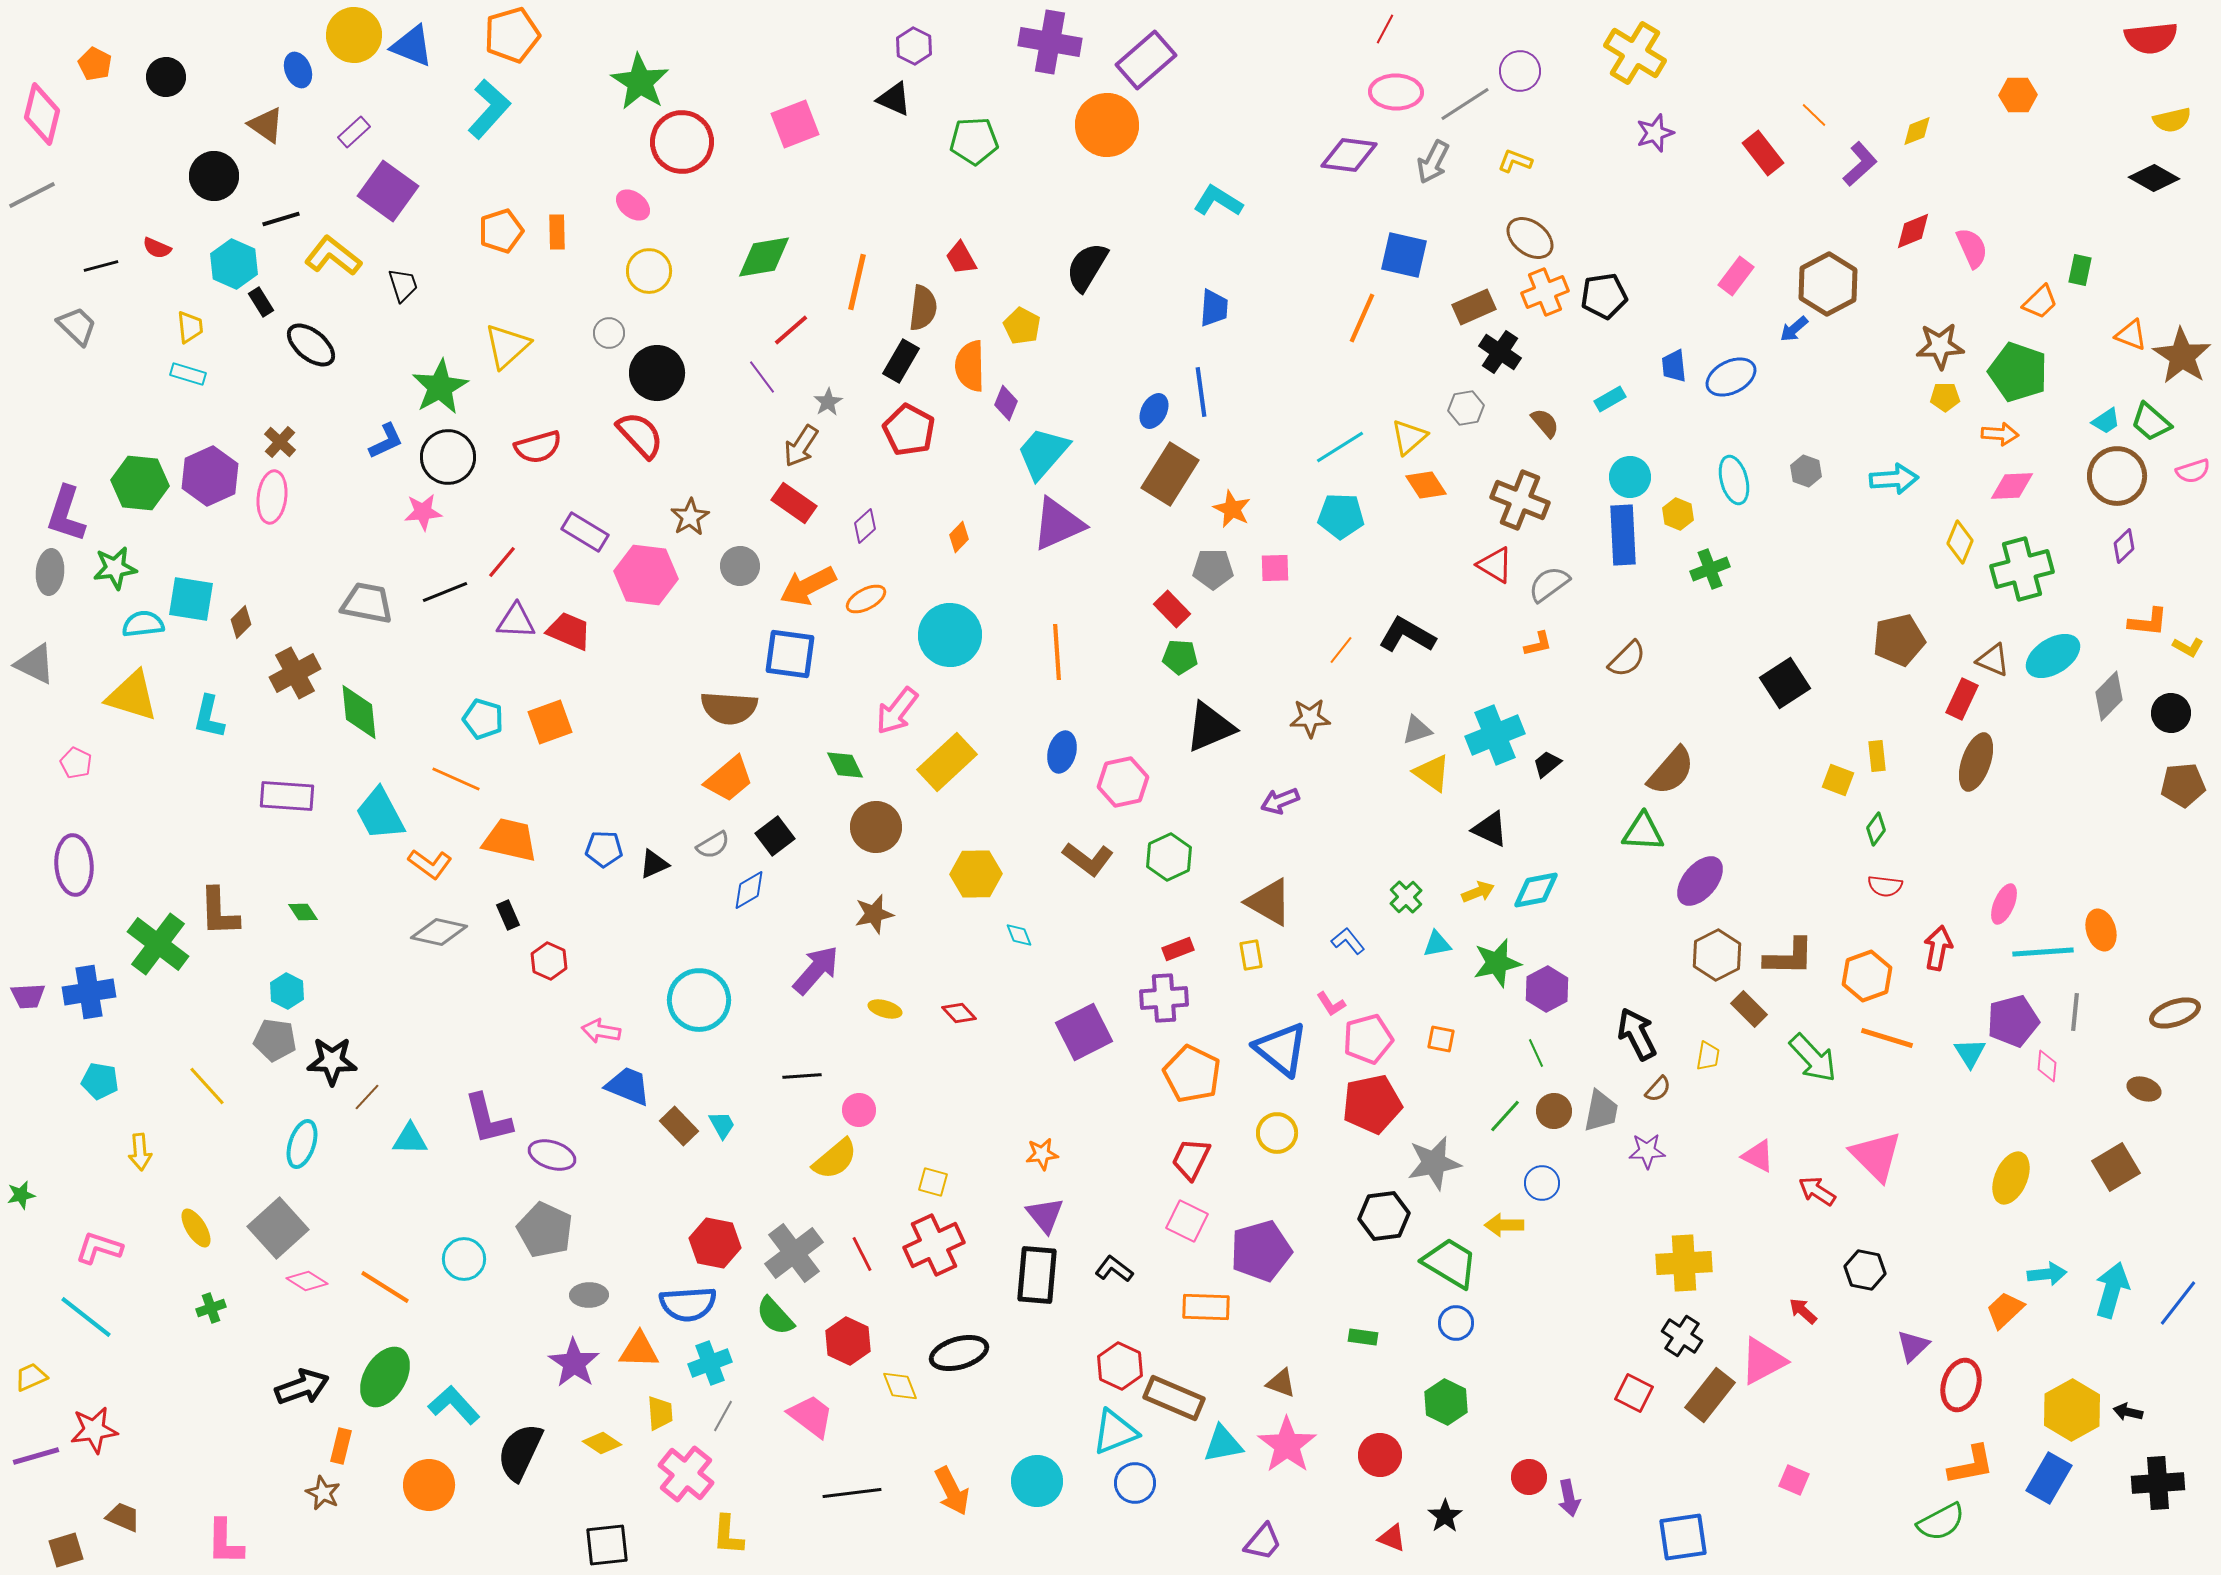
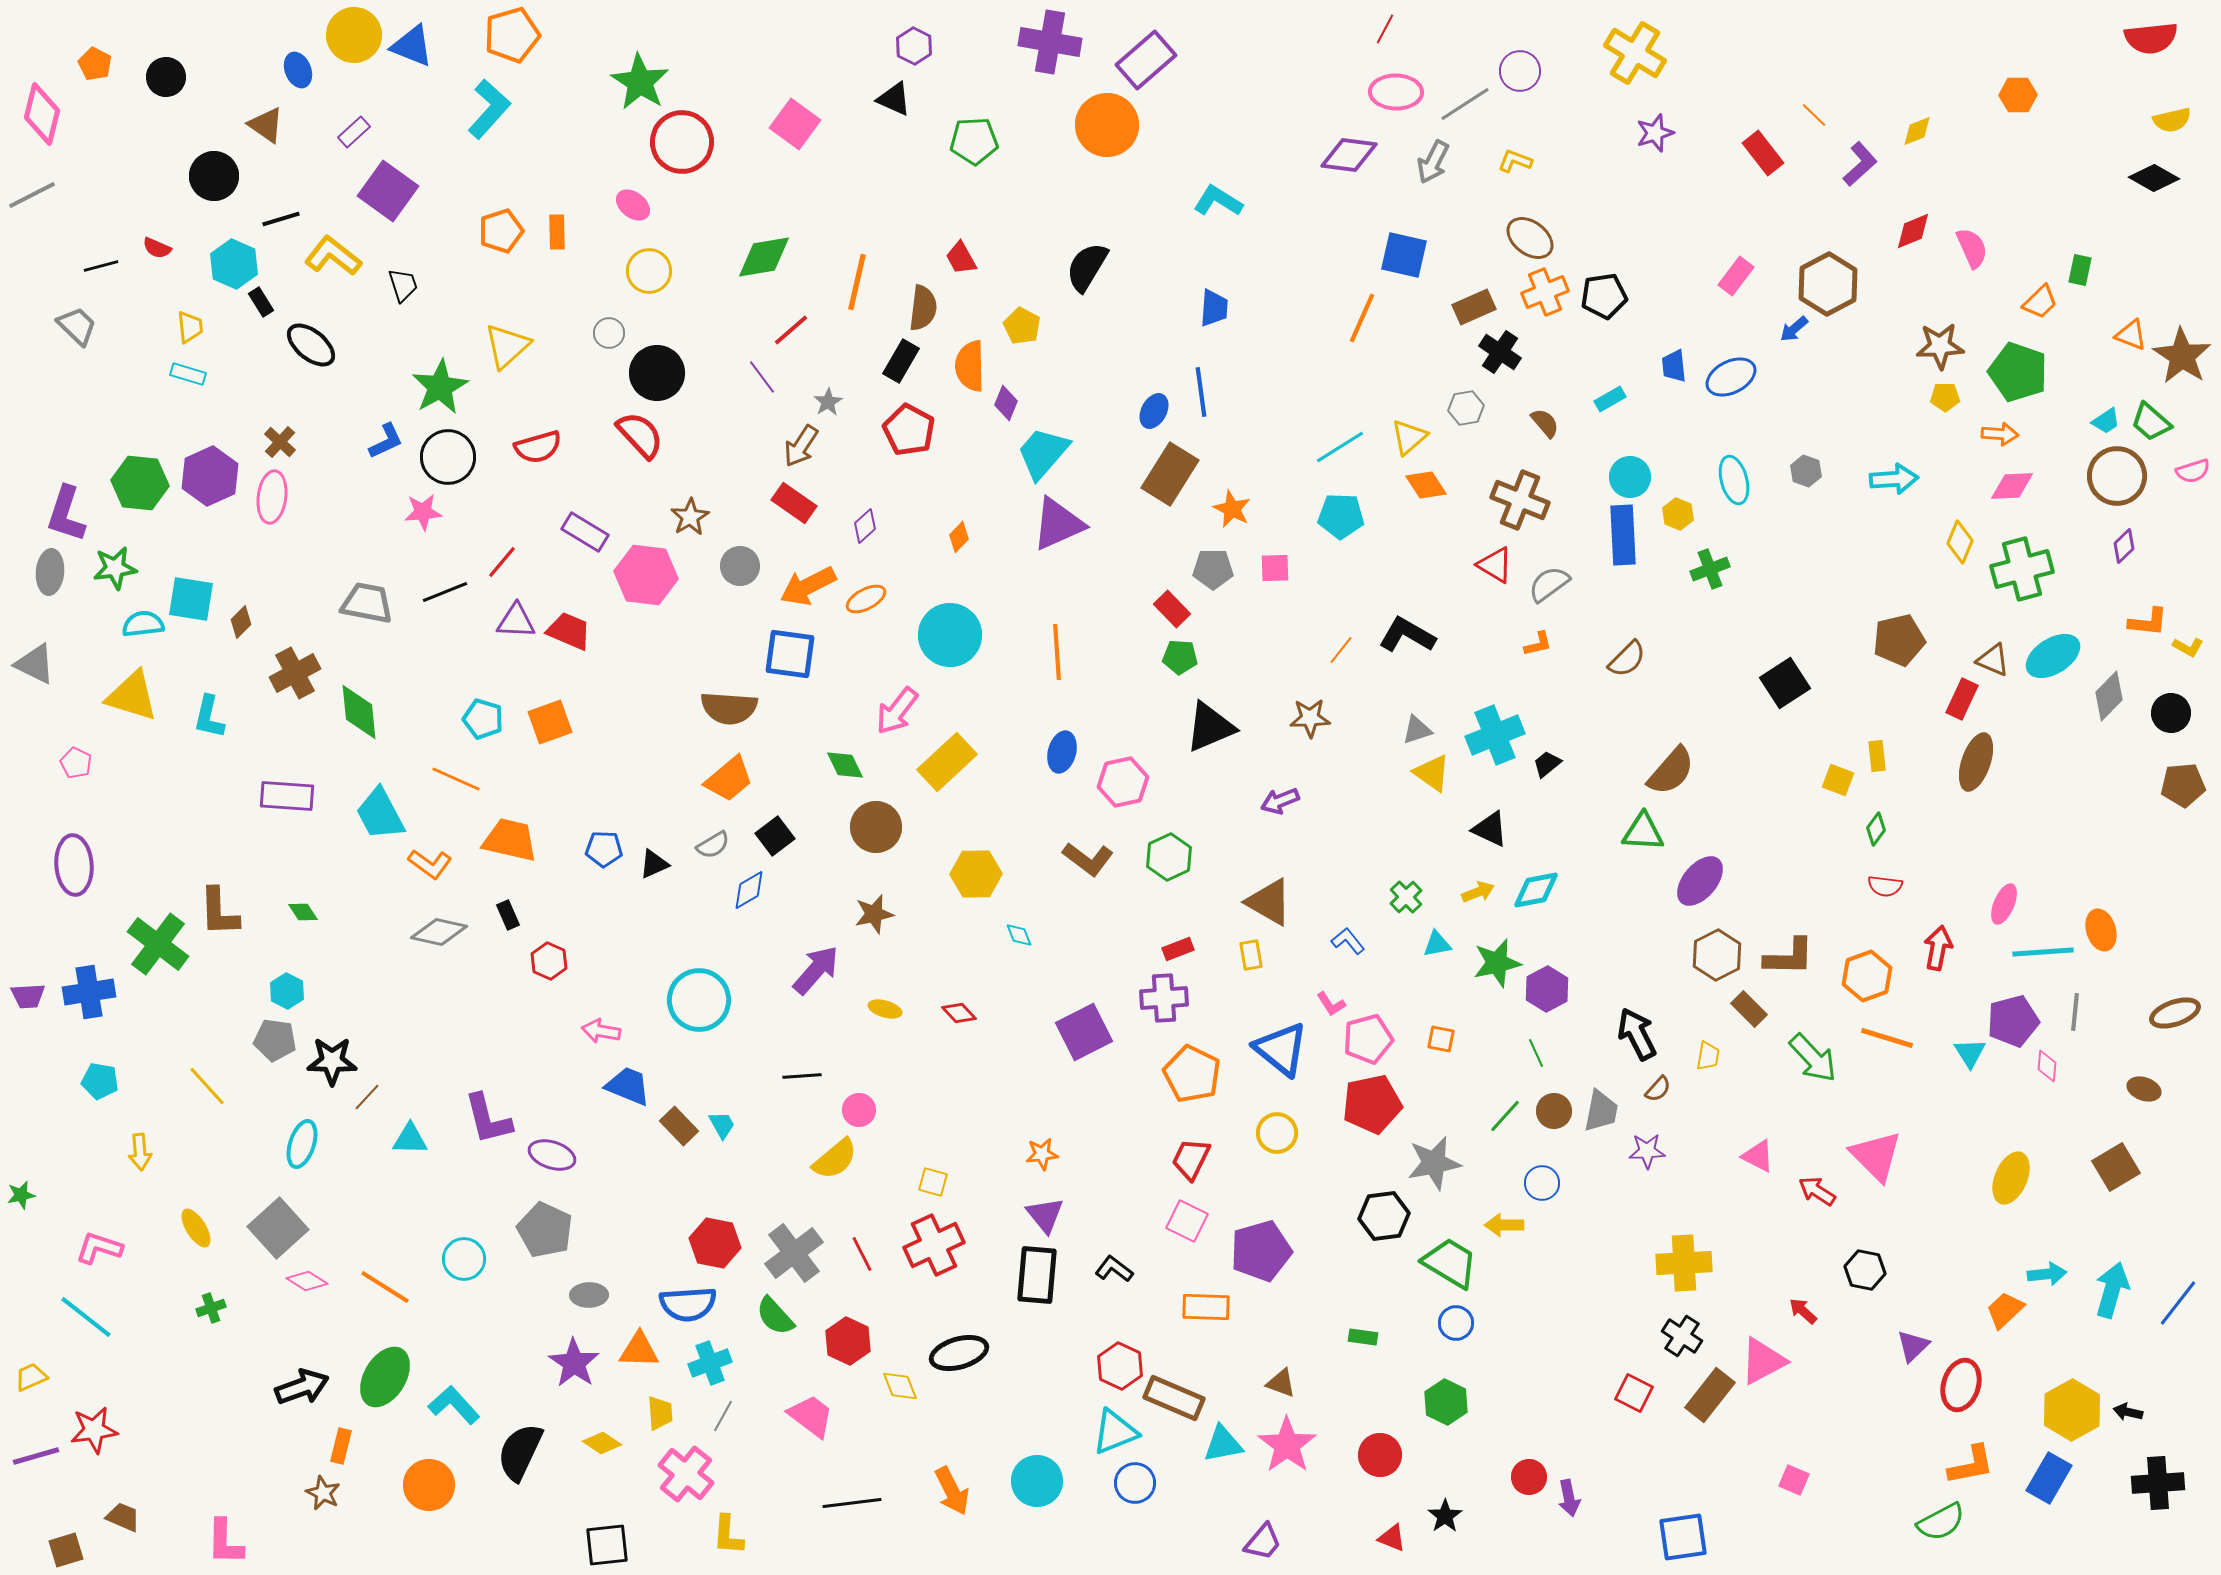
pink square at (795, 124): rotated 33 degrees counterclockwise
black line at (852, 1493): moved 10 px down
